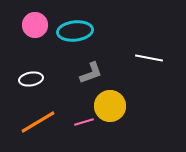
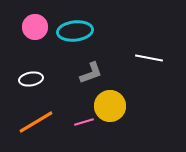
pink circle: moved 2 px down
orange line: moved 2 px left
